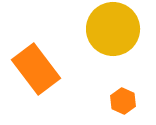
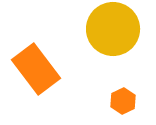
orange hexagon: rotated 10 degrees clockwise
